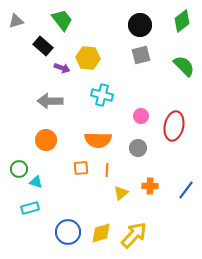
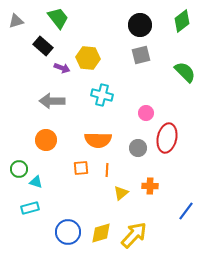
green trapezoid: moved 4 px left, 2 px up
green semicircle: moved 1 px right, 6 px down
gray arrow: moved 2 px right
pink circle: moved 5 px right, 3 px up
red ellipse: moved 7 px left, 12 px down
blue line: moved 21 px down
